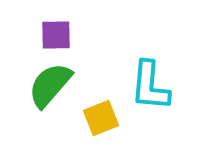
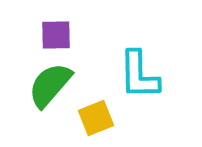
cyan L-shape: moved 11 px left, 11 px up; rotated 6 degrees counterclockwise
yellow square: moved 5 px left
